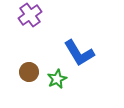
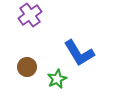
brown circle: moved 2 px left, 5 px up
